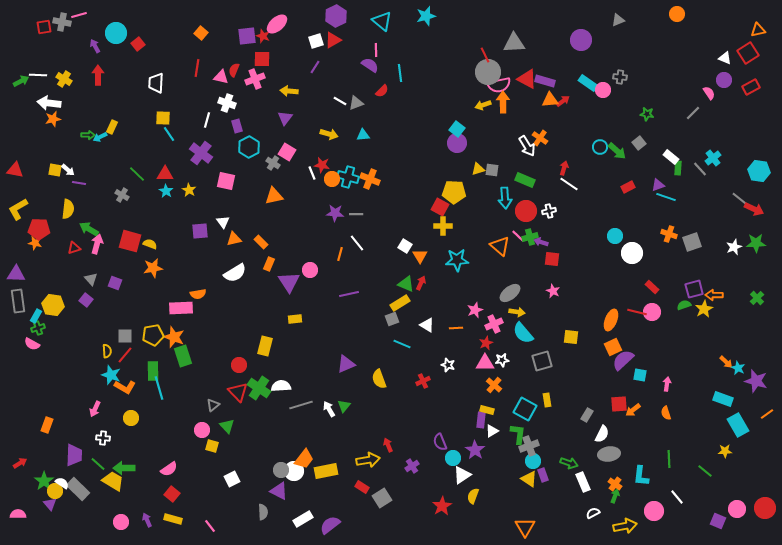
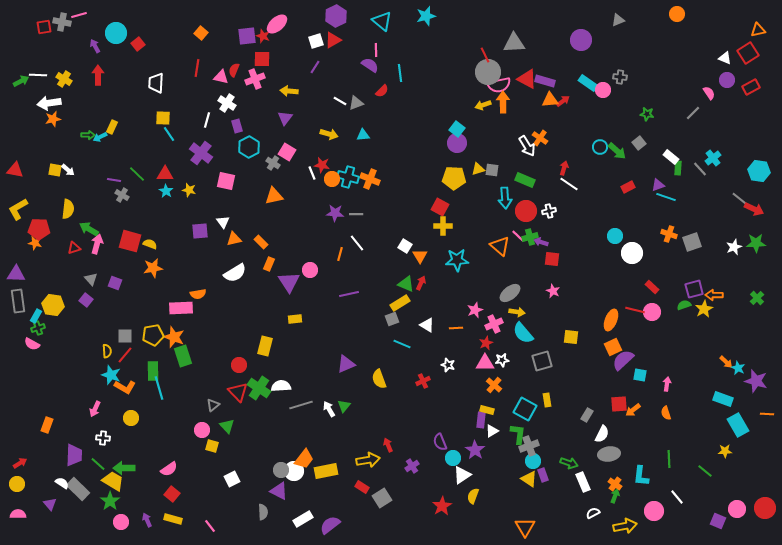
purple circle at (724, 80): moved 3 px right
white arrow at (49, 103): rotated 15 degrees counterclockwise
white cross at (227, 103): rotated 12 degrees clockwise
purple line at (79, 183): moved 35 px right, 3 px up
yellow star at (189, 190): rotated 16 degrees counterclockwise
yellow pentagon at (454, 192): moved 14 px up
red line at (637, 312): moved 2 px left, 2 px up
orange line at (767, 414): rotated 40 degrees clockwise
green star at (44, 481): moved 66 px right, 20 px down
yellow circle at (55, 491): moved 38 px left, 7 px up
